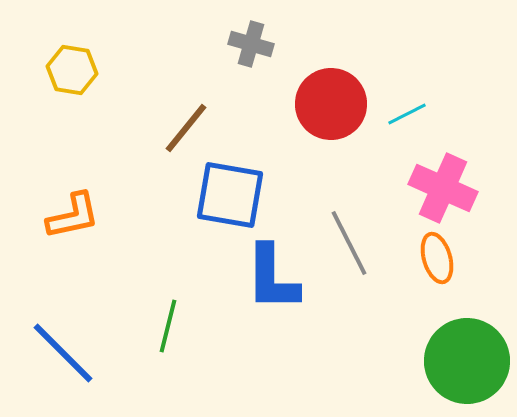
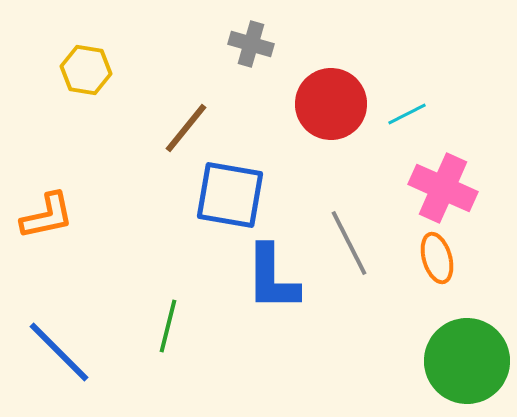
yellow hexagon: moved 14 px right
orange L-shape: moved 26 px left
blue line: moved 4 px left, 1 px up
